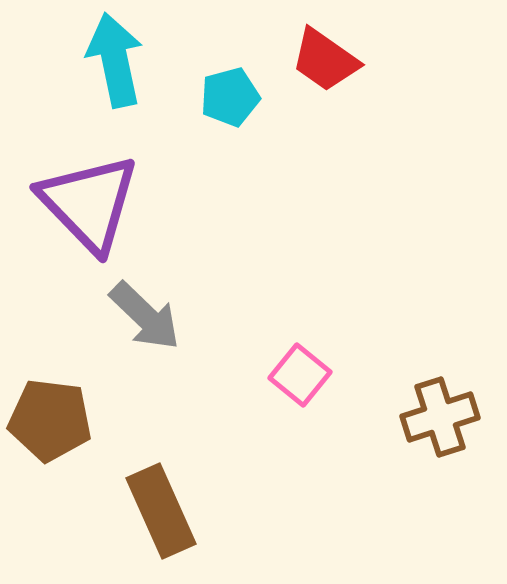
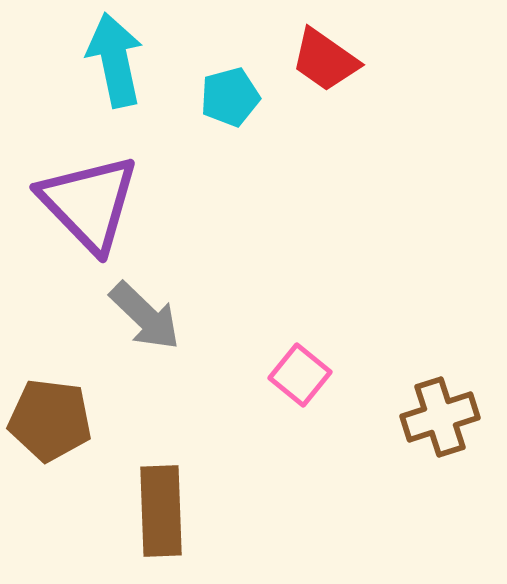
brown rectangle: rotated 22 degrees clockwise
